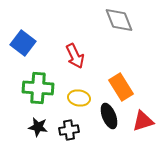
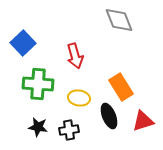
blue square: rotated 10 degrees clockwise
red arrow: rotated 10 degrees clockwise
green cross: moved 4 px up
